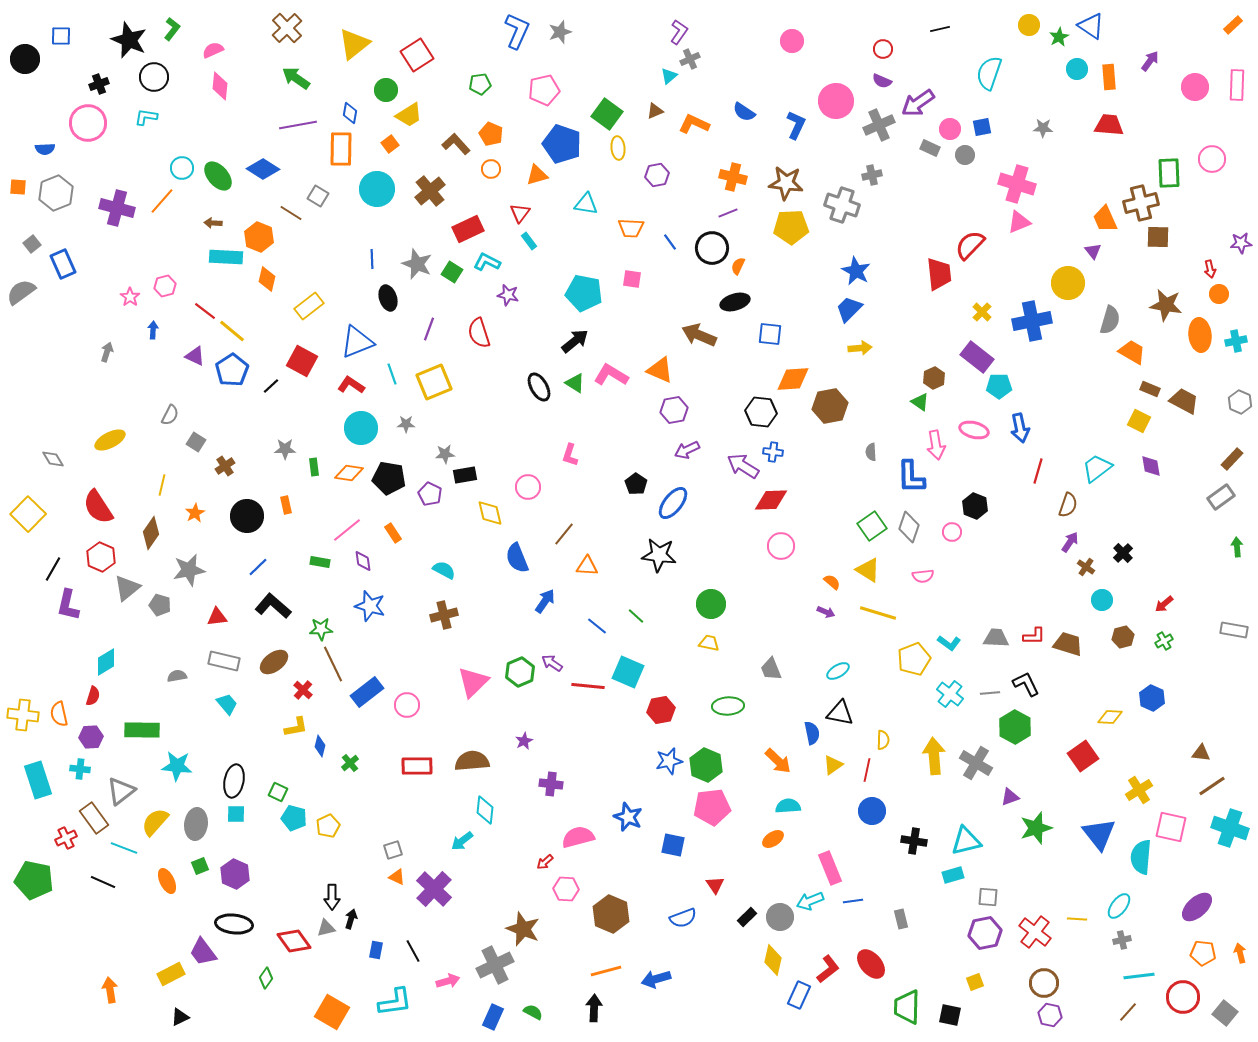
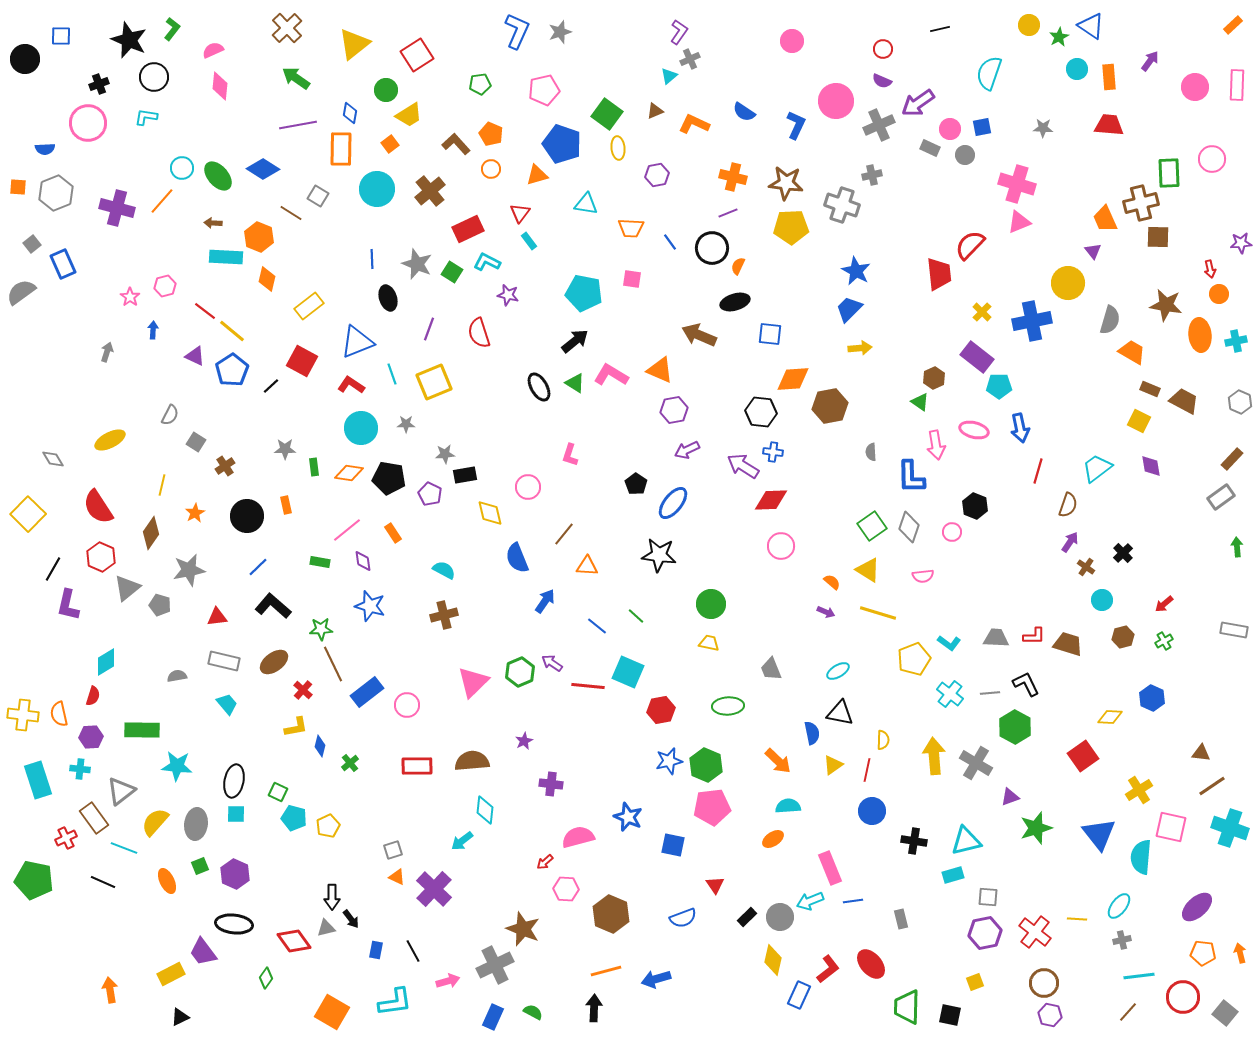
black arrow at (351, 919): rotated 126 degrees clockwise
